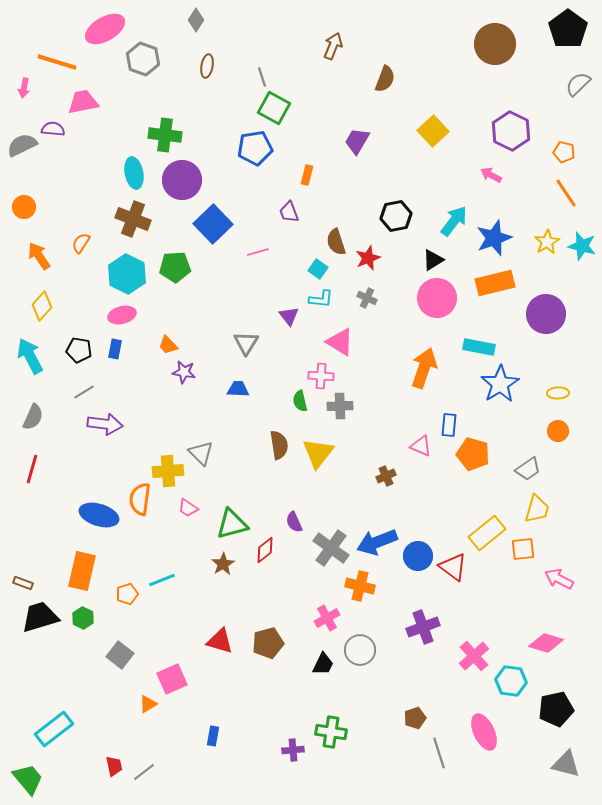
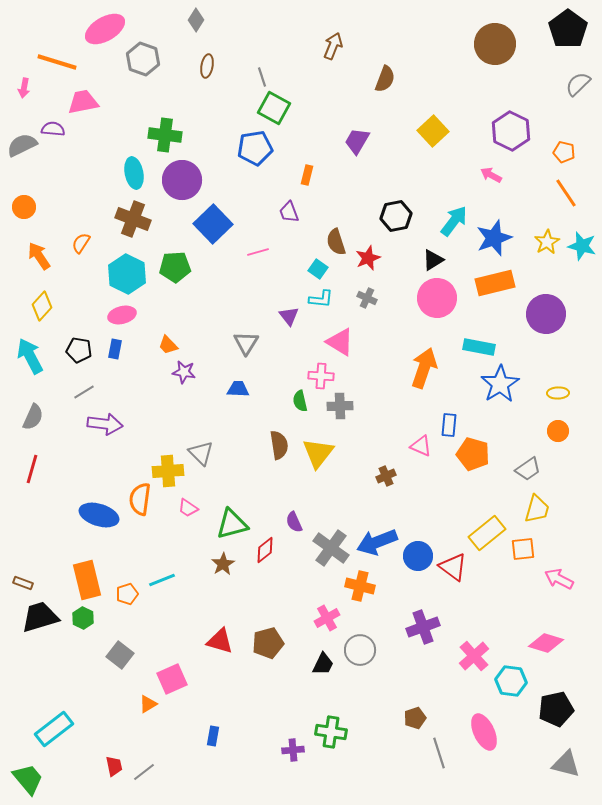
orange rectangle at (82, 571): moved 5 px right, 9 px down; rotated 27 degrees counterclockwise
